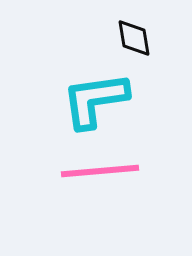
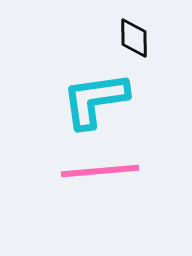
black diamond: rotated 9 degrees clockwise
